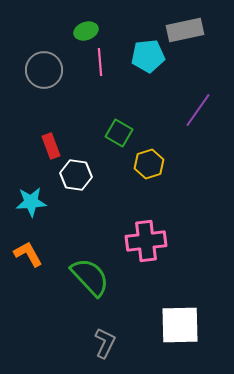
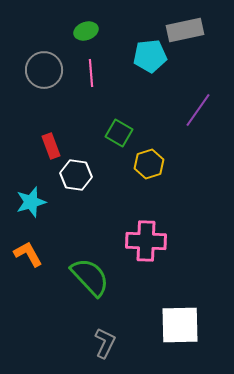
cyan pentagon: moved 2 px right
pink line: moved 9 px left, 11 px down
cyan star: rotated 12 degrees counterclockwise
pink cross: rotated 9 degrees clockwise
